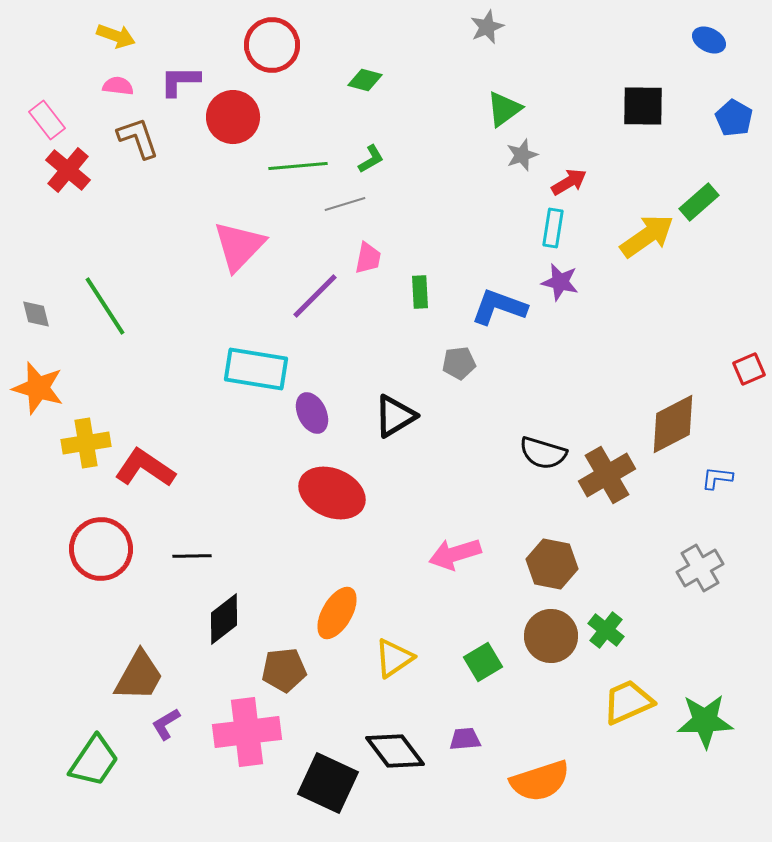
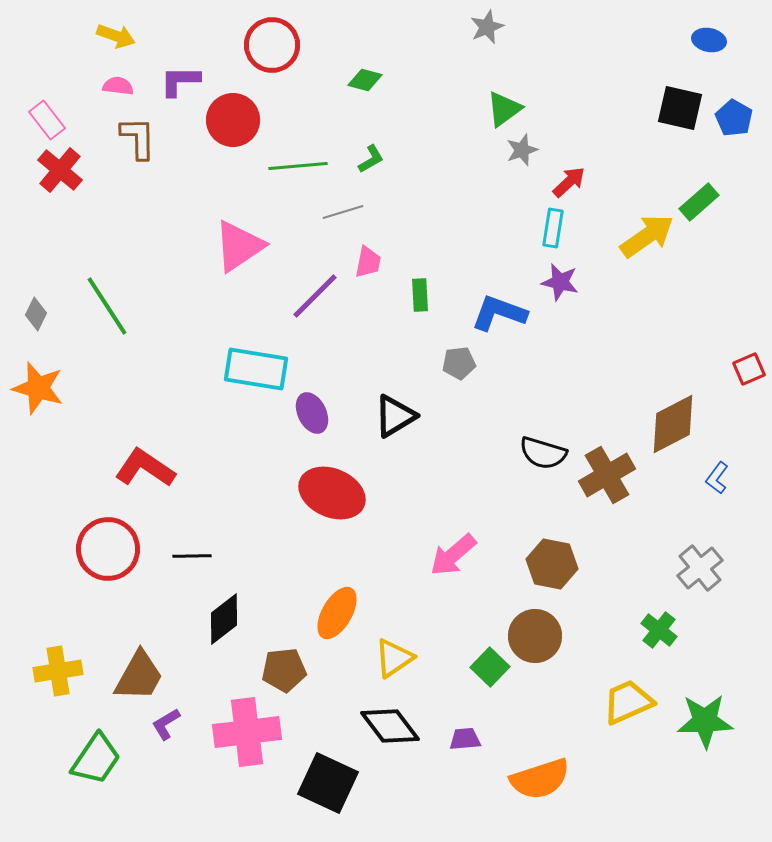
blue ellipse at (709, 40): rotated 16 degrees counterclockwise
black square at (643, 106): moved 37 px right, 2 px down; rotated 12 degrees clockwise
red circle at (233, 117): moved 3 px down
brown L-shape at (138, 138): rotated 18 degrees clockwise
gray star at (522, 155): moved 5 px up
red cross at (68, 170): moved 8 px left
red arrow at (569, 182): rotated 12 degrees counterclockwise
gray line at (345, 204): moved 2 px left, 8 px down
pink triangle at (239, 246): rotated 12 degrees clockwise
pink trapezoid at (368, 258): moved 4 px down
green rectangle at (420, 292): moved 3 px down
green line at (105, 306): moved 2 px right
blue L-shape at (499, 307): moved 6 px down
gray diamond at (36, 314): rotated 40 degrees clockwise
yellow cross at (86, 443): moved 28 px left, 228 px down
blue L-shape at (717, 478): rotated 60 degrees counterclockwise
red circle at (101, 549): moved 7 px right
pink arrow at (455, 554): moved 2 px left, 1 px down; rotated 24 degrees counterclockwise
gray cross at (700, 568): rotated 9 degrees counterclockwise
green cross at (606, 630): moved 53 px right
brown circle at (551, 636): moved 16 px left
green square at (483, 662): moved 7 px right, 5 px down; rotated 15 degrees counterclockwise
black diamond at (395, 751): moved 5 px left, 25 px up
green trapezoid at (94, 761): moved 2 px right, 2 px up
orange semicircle at (540, 781): moved 2 px up
